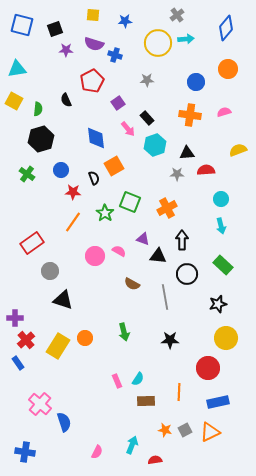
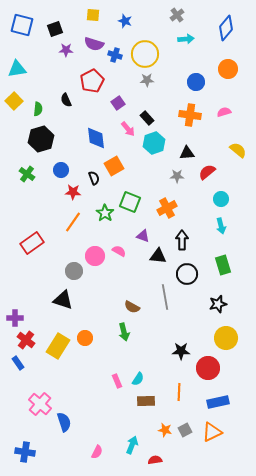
blue star at (125, 21): rotated 24 degrees clockwise
yellow circle at (158, 43): moved 13 px left, 11 px down
yellow square at (14, 101): rotated 18 degrees clockwise
cyan hexagon at (155, 145): moved 1 px left, 2 px up
yellow semicircle at (238, 150): rotated 60 degrees clockwise
red semicircle at (206, 170): moved 1 px right, 2 px down; rotated 36 degrees counterclockwise
gray star at (177, 174): moved 2 px down
purple triangle at (143, 239): moved 3 px up
green rectangle at (223, 265): rotated 30 degrees clockwise
gray circle at (50, 271): moved 24 px right
brown semicircle at (132, 284): moved 23 px down
red cross at (26, 340): rotated 12 degrees counterclockwise
black star at (170, 340): moved 11 px right, 11 px down
orange triangle at (210, 432): moved 2 px right
